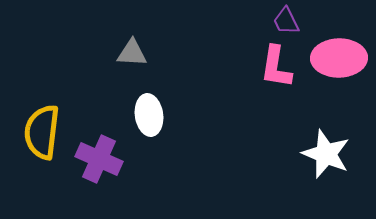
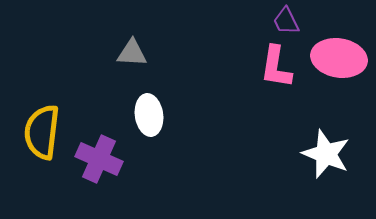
pink ellipse: rotated 10 degrees clockwise
